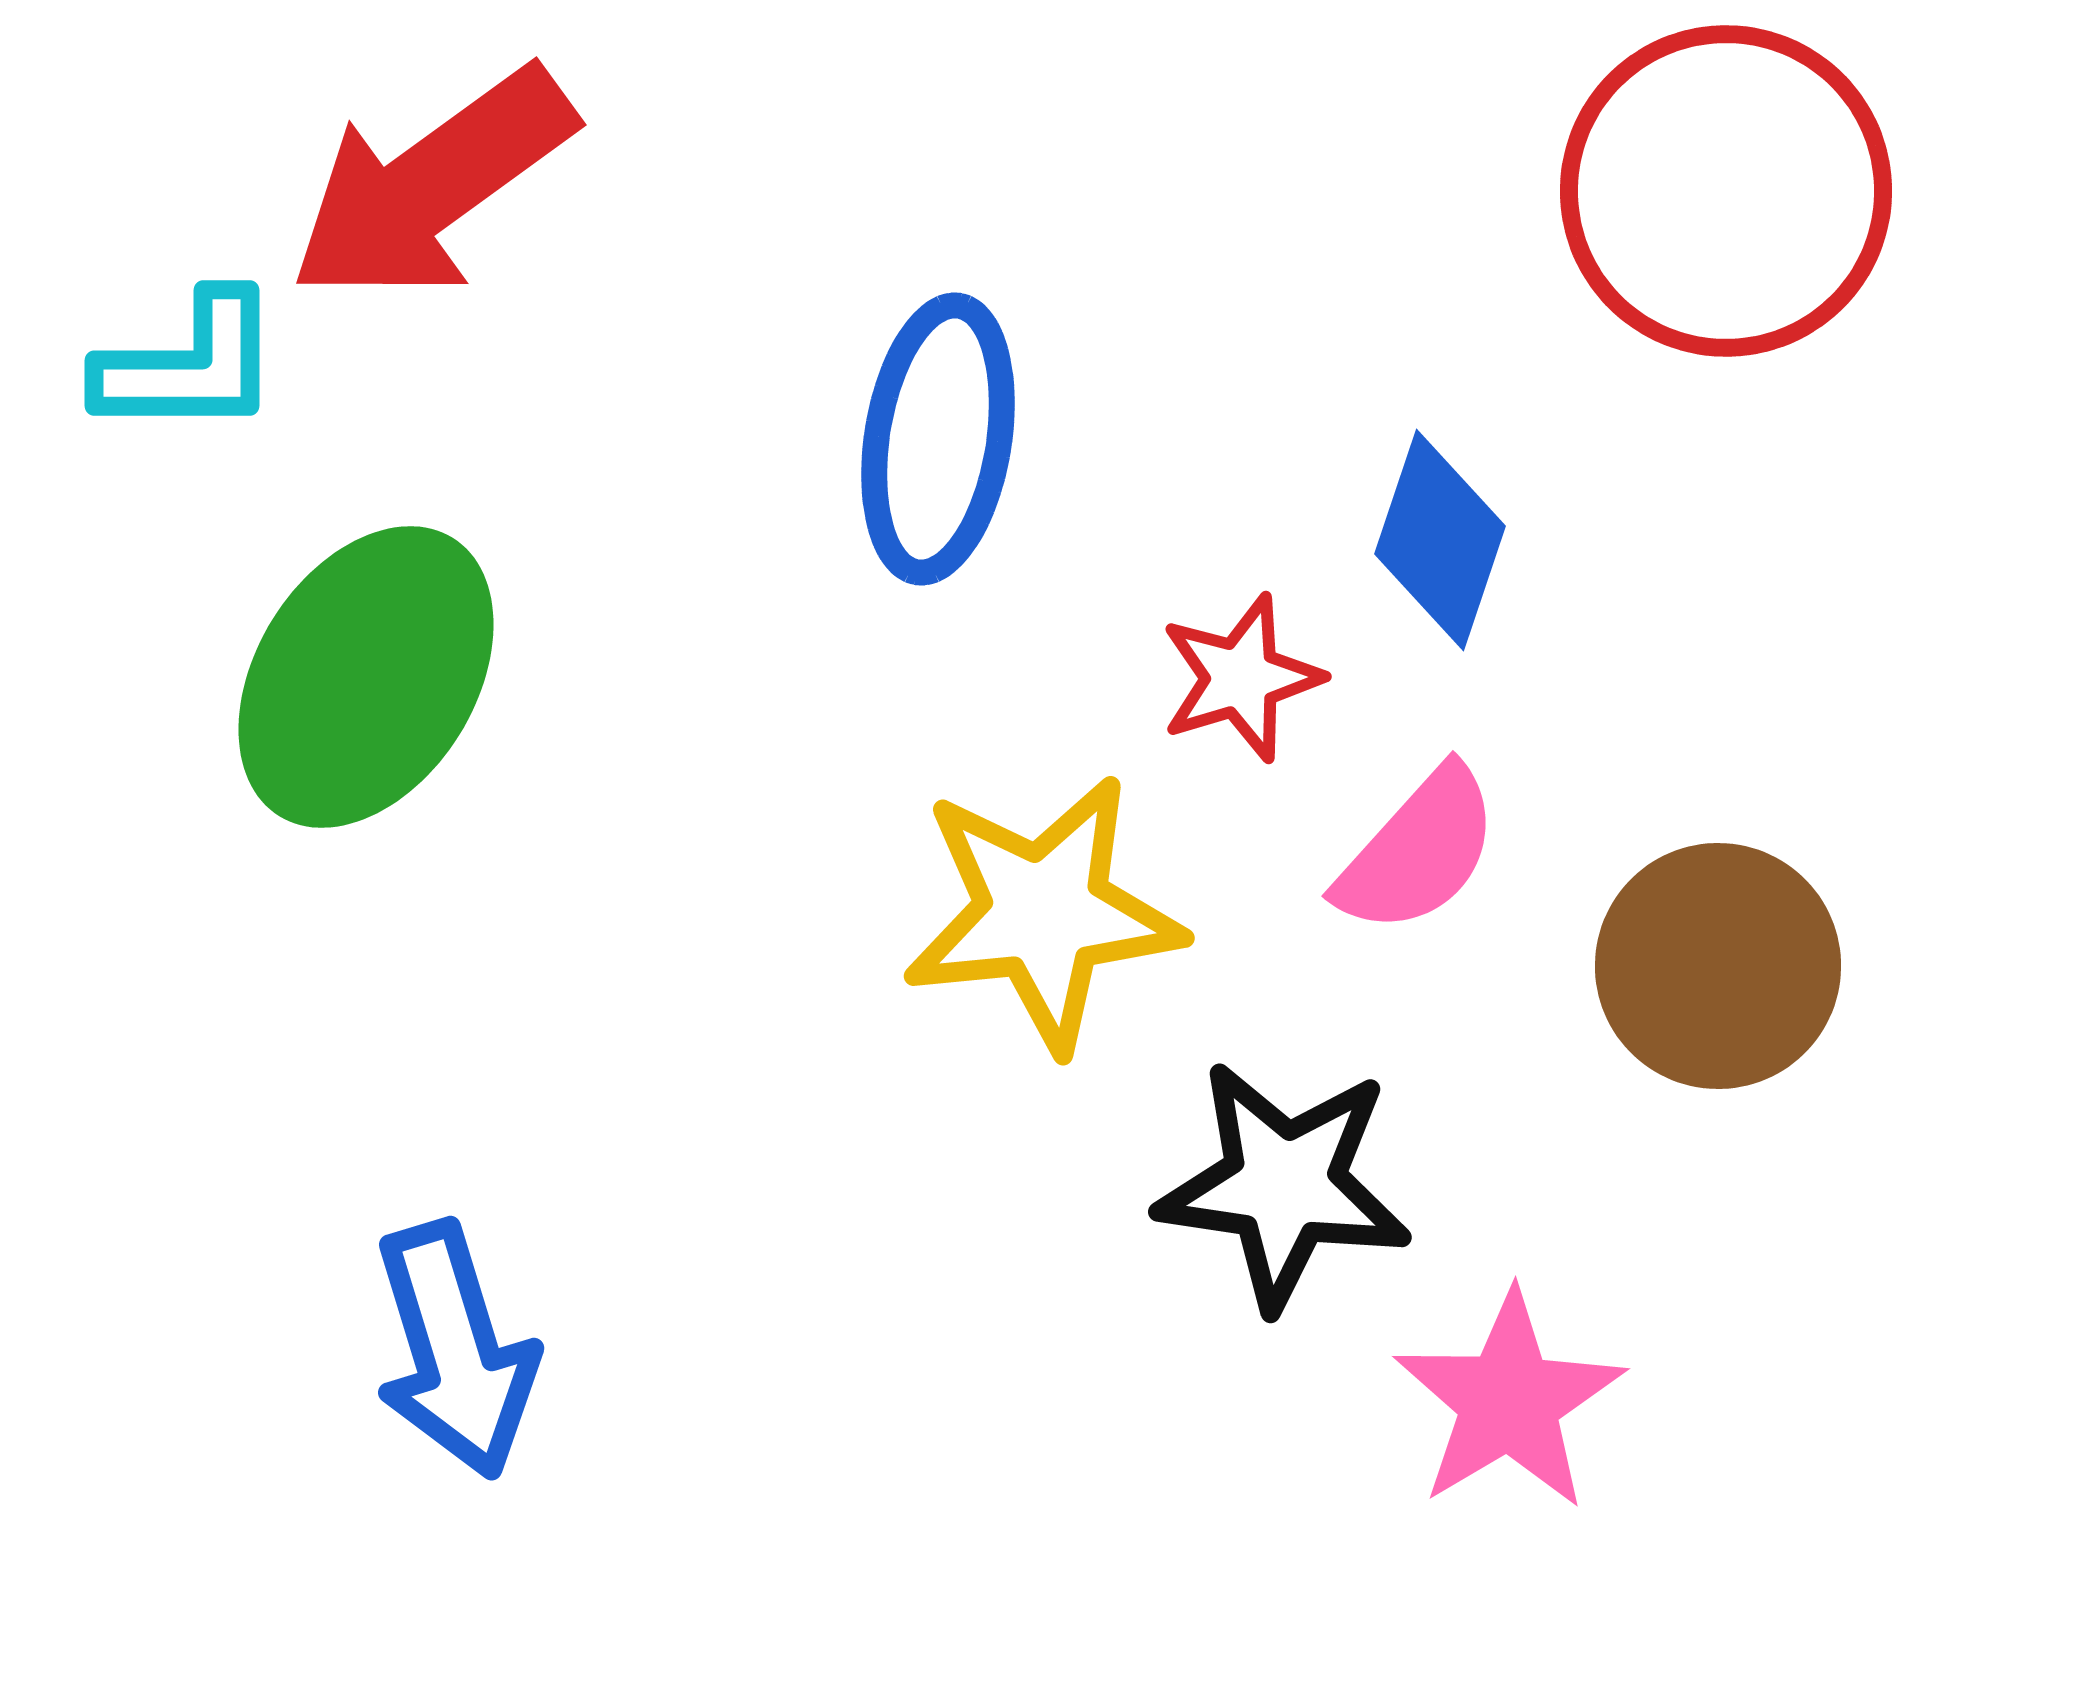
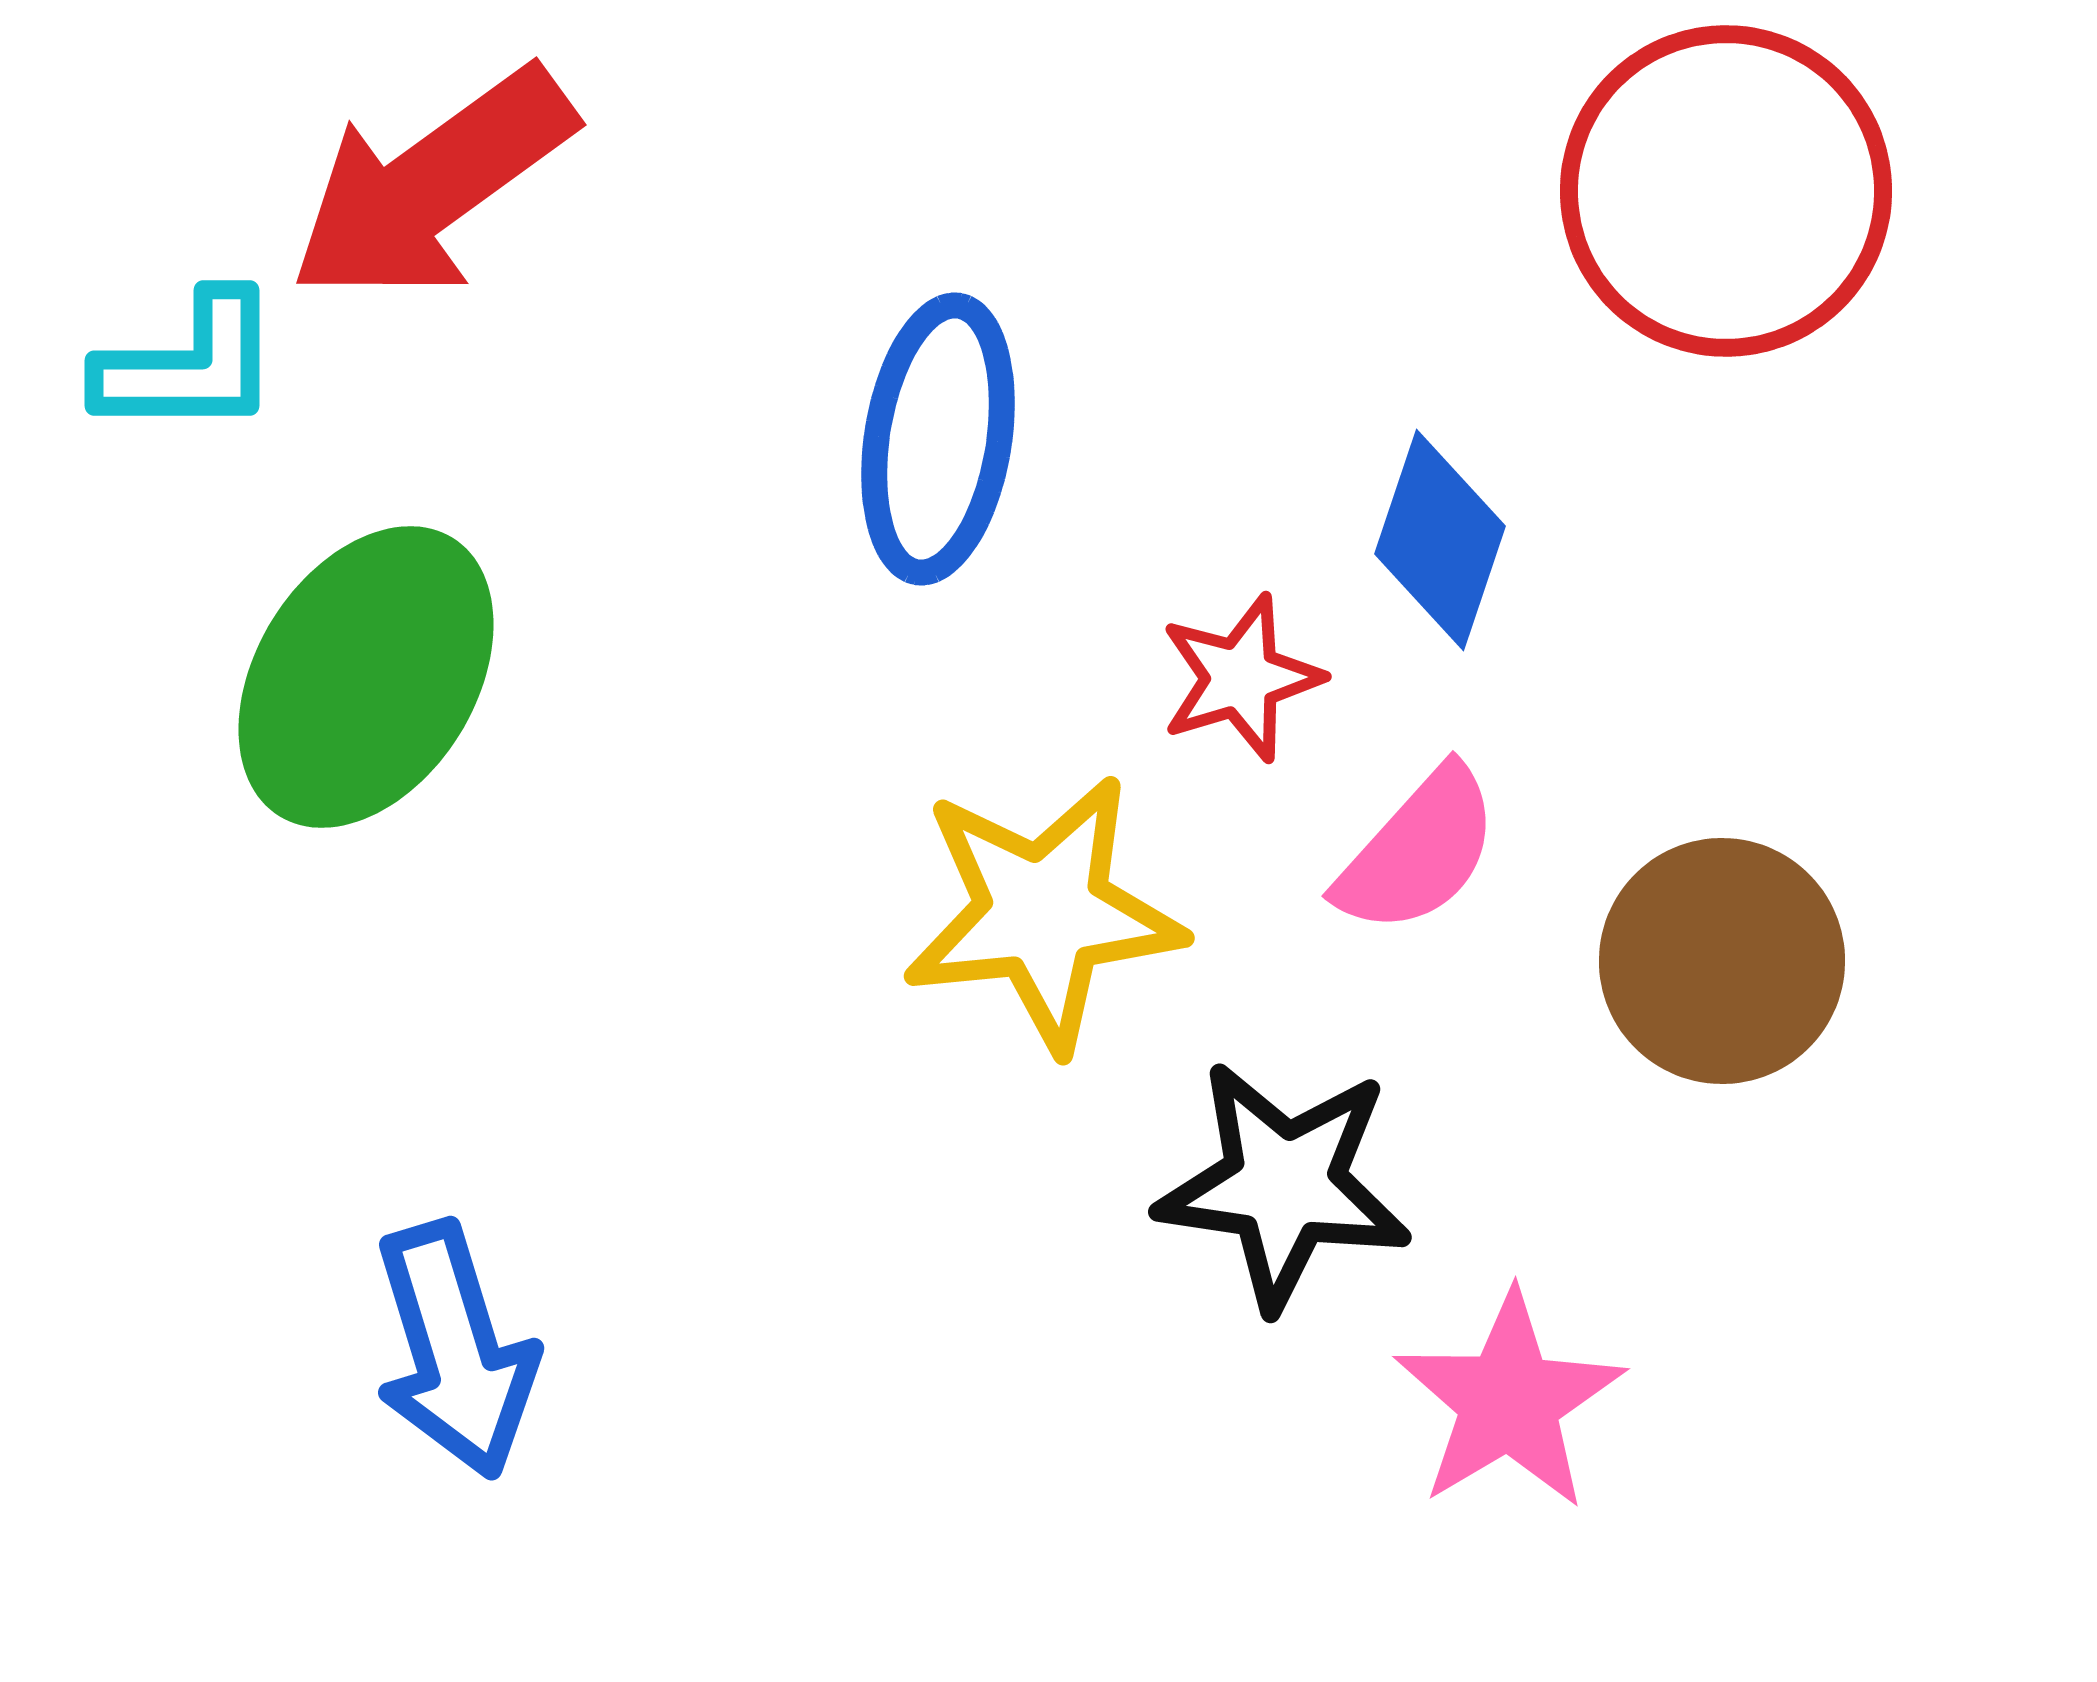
brown circle: moved 4 px right, 5 px up
